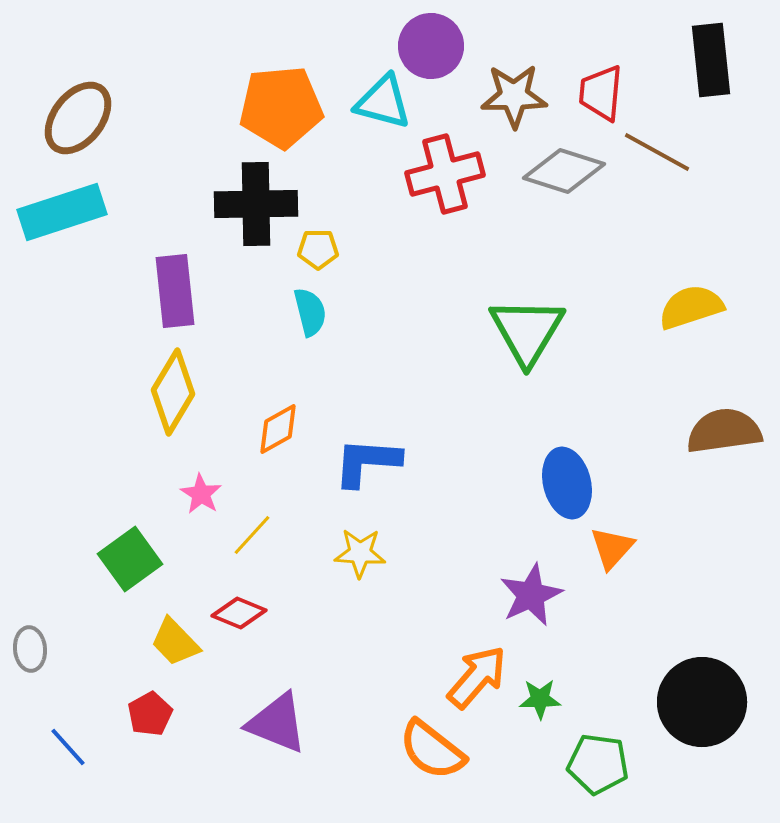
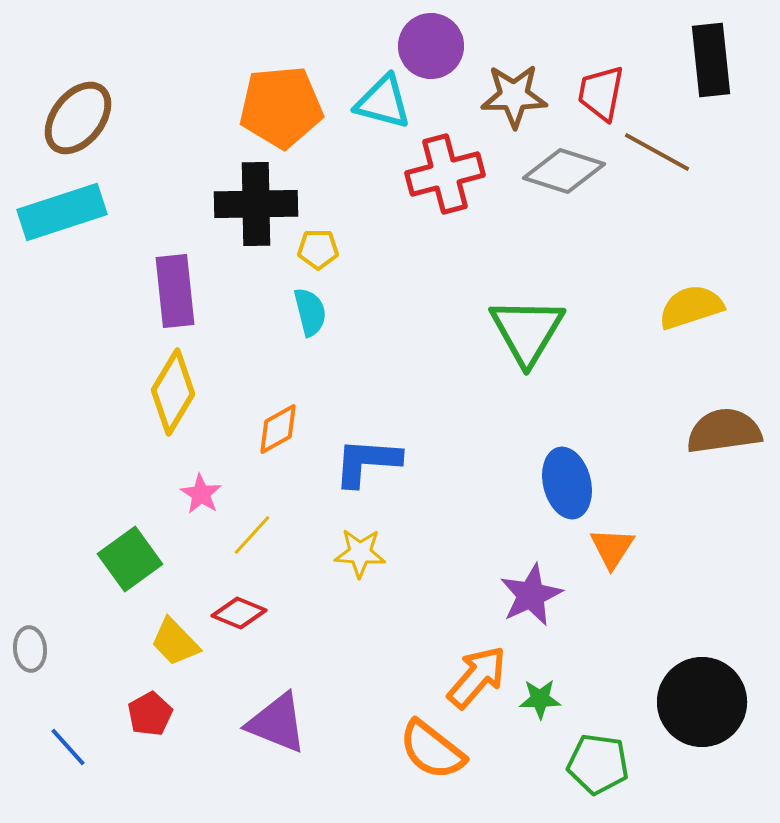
red trapezoid: rotated 6 degrees clockwise
orange triangle: rotated 9 degrees counterclockwise
